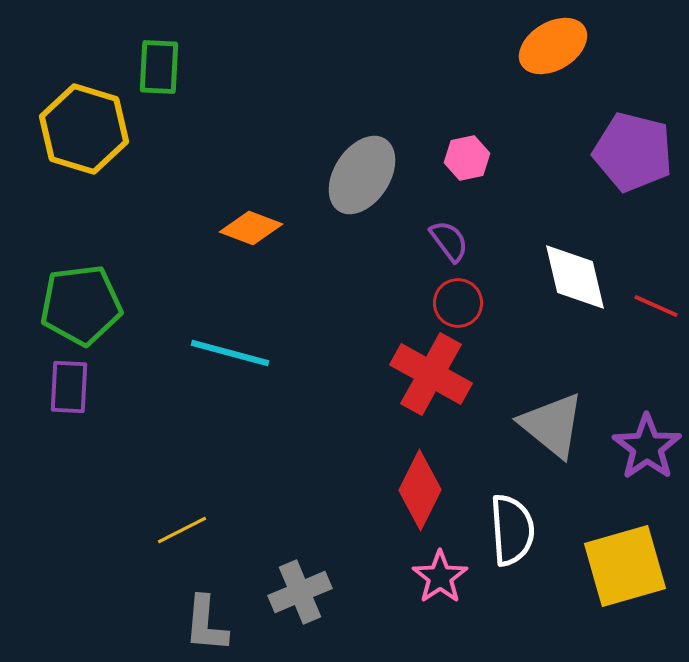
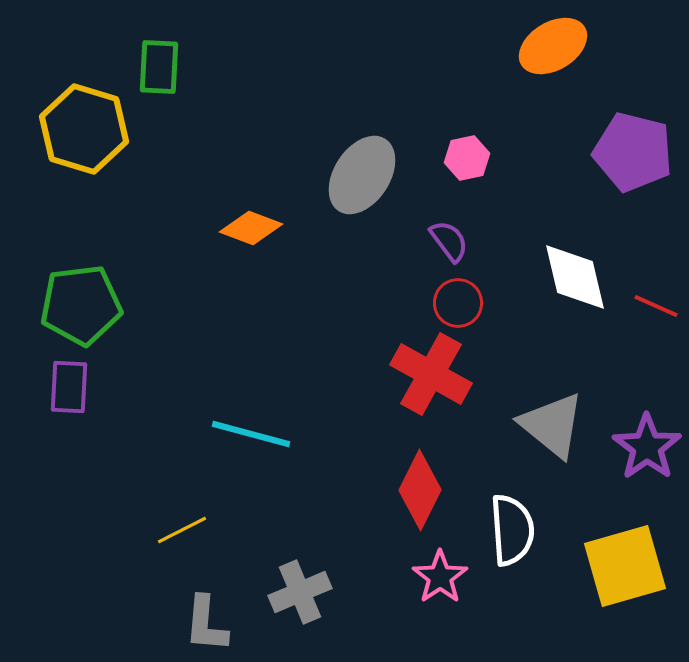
cyan line: moved 21 px right, 81 px down
